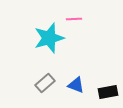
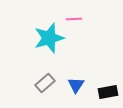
blue triangle: rotated 42 degrees clockwise
